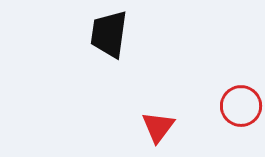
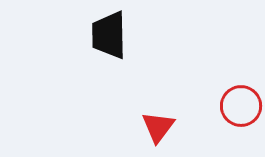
black trapezoid: moved 1 px down; rotated 9 degrees counterclockwise
